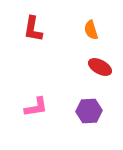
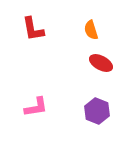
red L-shape: rotated 20 degrees counterclockwise
red ellipse: moved 1 px right, 4 px up
purple hexagon: moved 8 px right; rotated 25 degrees clockwise
